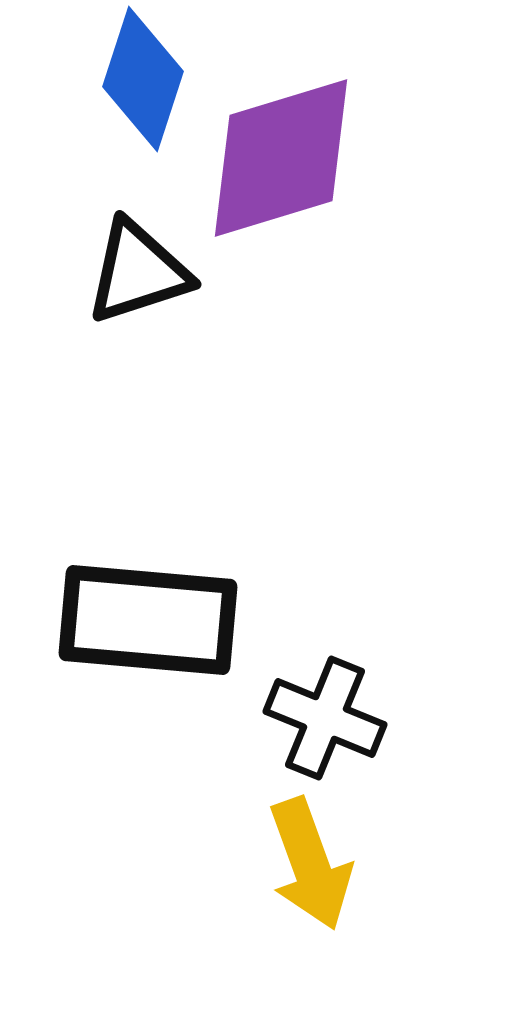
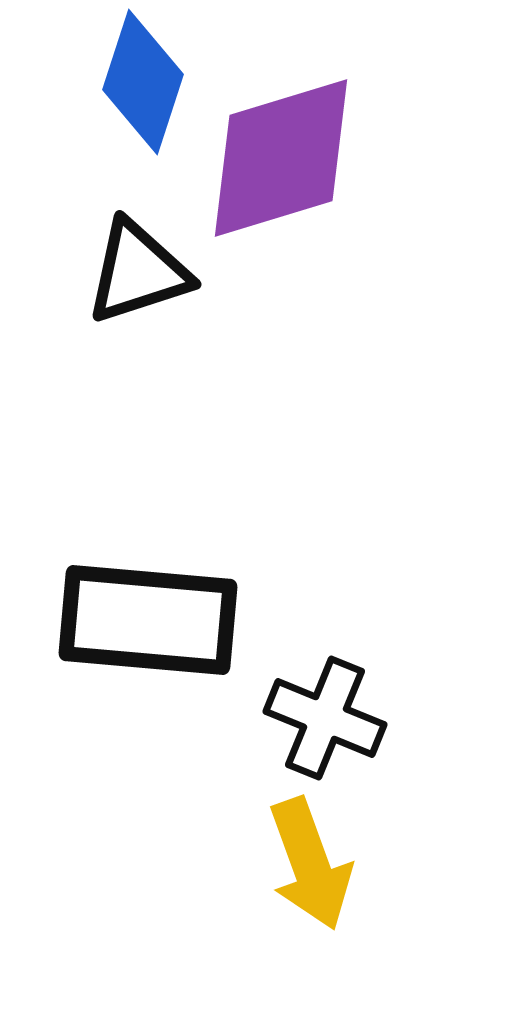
blue diamond: moved 3 px down
